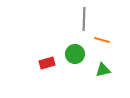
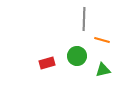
green circle: moved 2 px right, 2 px down
